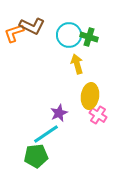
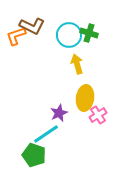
orange L-shape: moved 2 px right, 3 px down
green cross: moved 4 px up
yellow ellipse: moved 5 px left, 2 px down
pink cross: rotated 24 degrees clockwise
green pentagon: moved 2 px left, 1 px up; rotated 25 degrees clockwise
